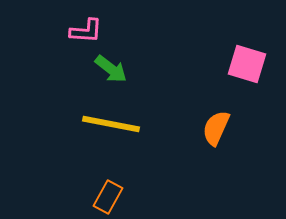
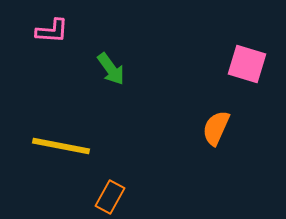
pink L-shape: moved 34 px left
green arrow: rotated 16 degrees clockwise
yellow line: moved 50 px left, 22 px down
orange rectangle: moved 2 px right
